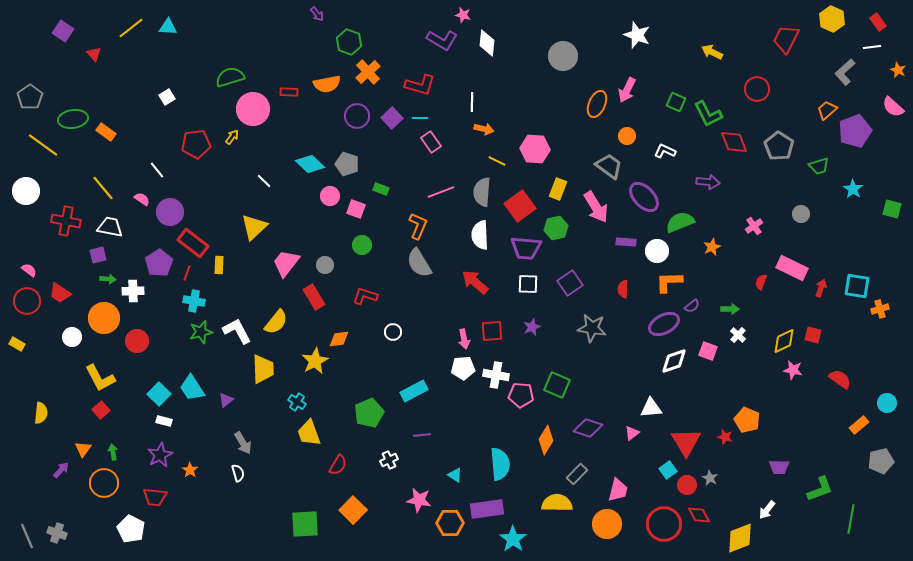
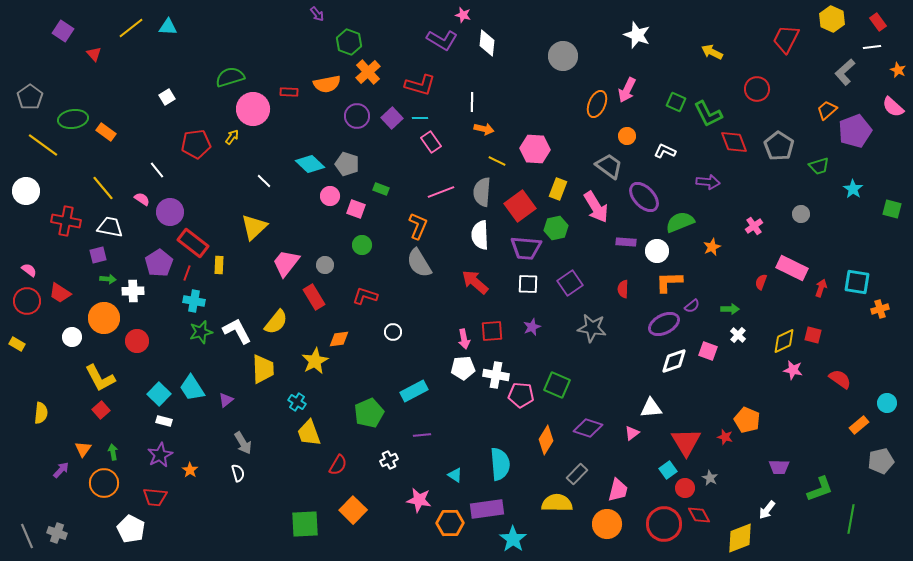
cyan square at (857, 286): moved 4 px up
red circle at (687, 485): moved 2 px left, 3 px down
